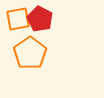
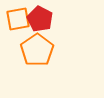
orange pentagon: moved 7 px right, 3 px up
